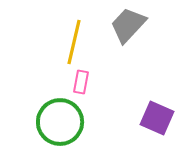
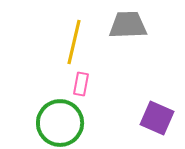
gray trapezoid: rotated 45 degrees clockwise
pink rectangle: moved 2 px down
green circle: moved 1 px down
